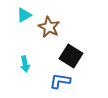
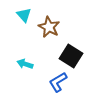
cyan triangle: rotated 42 degrees counterclockwise
cyan arrow: rotated 119 degrees clockwise
blue L-shape: moved 2 px left, 1 px down; rotated 40 degrees counterclockwise
